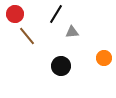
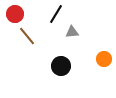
orange circle: moved 1 px down
